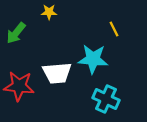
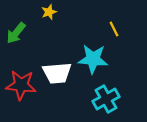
yellow star: rotated 21 degrees counterclockwise
red star: moved 2 px right, 1 px up
cyan cross: rotated 36 degrees clockwise
